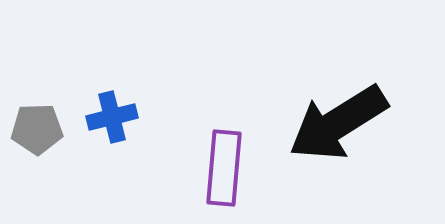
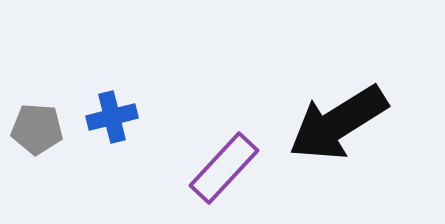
gray pentagon: rotated 6 degrees clockwise
purple rectangle: rotated 38 degrees clockwise
